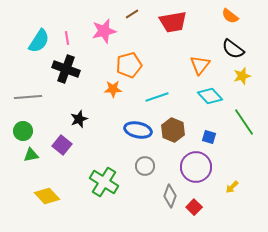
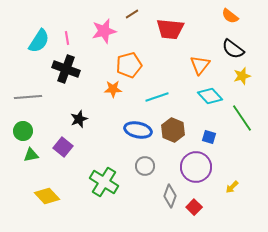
red trapezoid: moved 3 px left, 7 px down; rotated 16 degrees clockwise
green line: moved 2 px left, 4 px up
purple square: moved 1 px right, 2 px down
